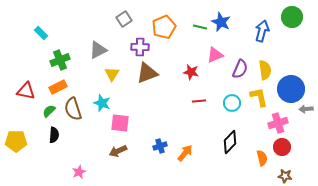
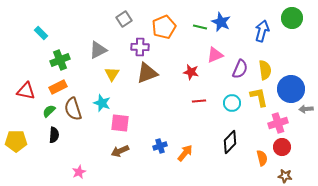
green circle: moved 1 px down
brown arrow: moved 2 px right
